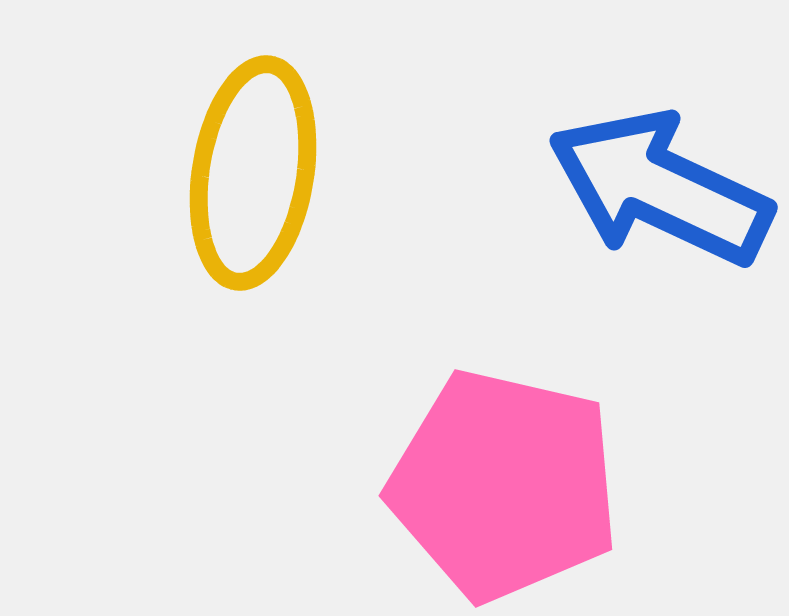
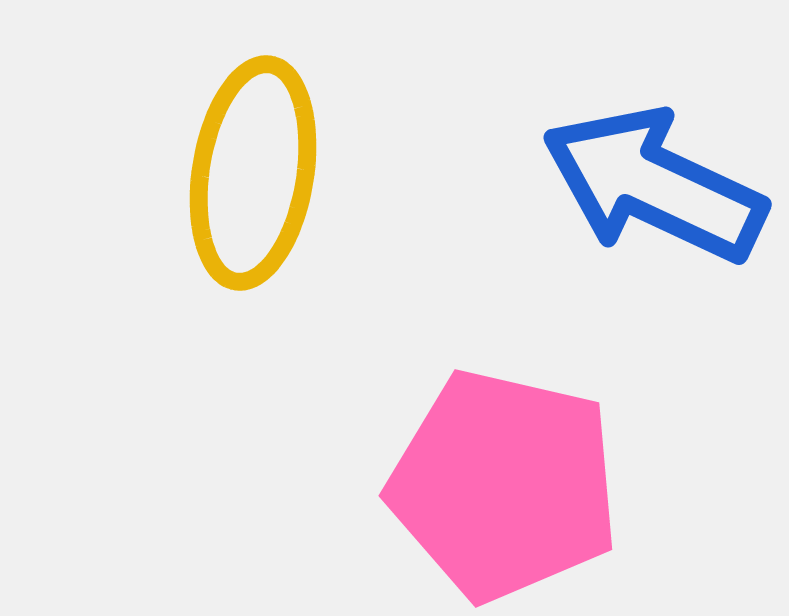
blue arrow: moved 6 px left, 3 px up
